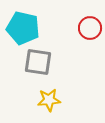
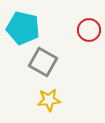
red circle: moved 1 px left, 2 px down
gray square: moved 5 px right; rotated 20 degrees clockwise
